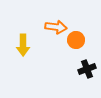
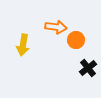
yellow arrow: rotated 10 degrees clockwise
black cross: moved 1 px right, 1 px up; rotated 18 degrees counterclockwise
